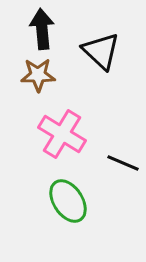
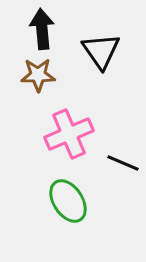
black triangle: rotated 12 degrees clockwise
pink cross: moved 7 px right; rotated 36 degrees clockwise
